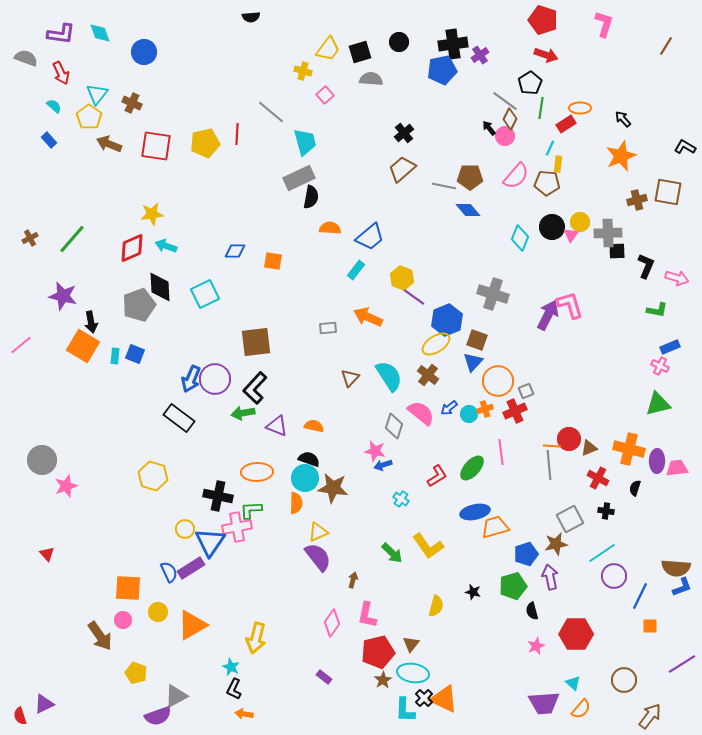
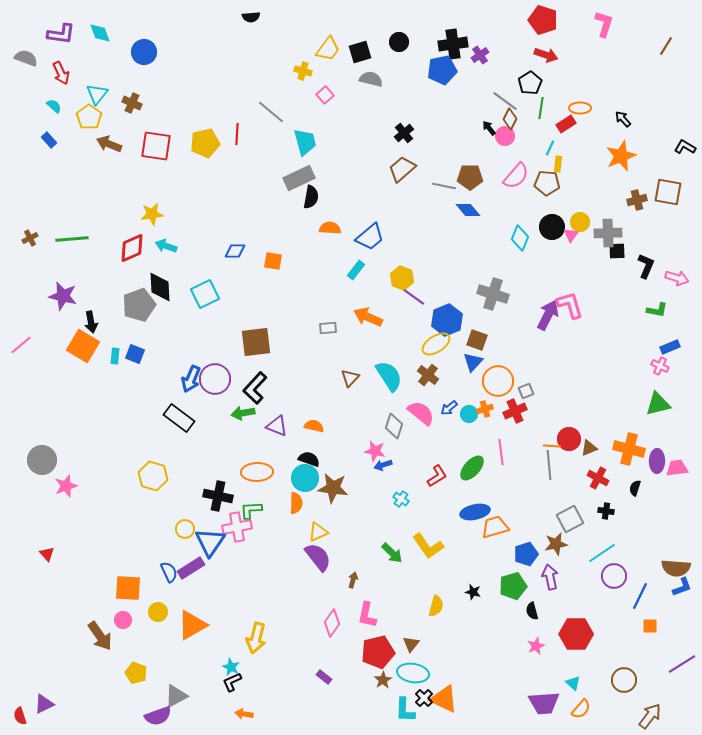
gray semicircle at (371, 79): rotated 10 degrees clockwise
green line at (72, 239): rotated 44 degrees clockwise
black L-shape at (234, 689): moved 2 px left, 7 px up; rotated 40 degrees clockwise
